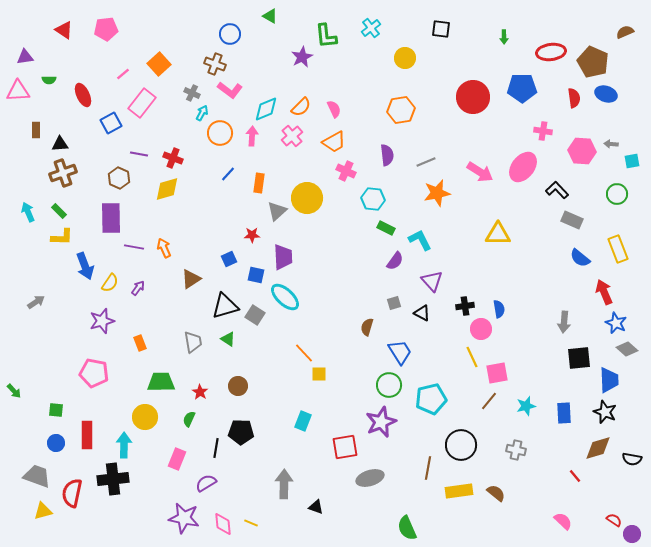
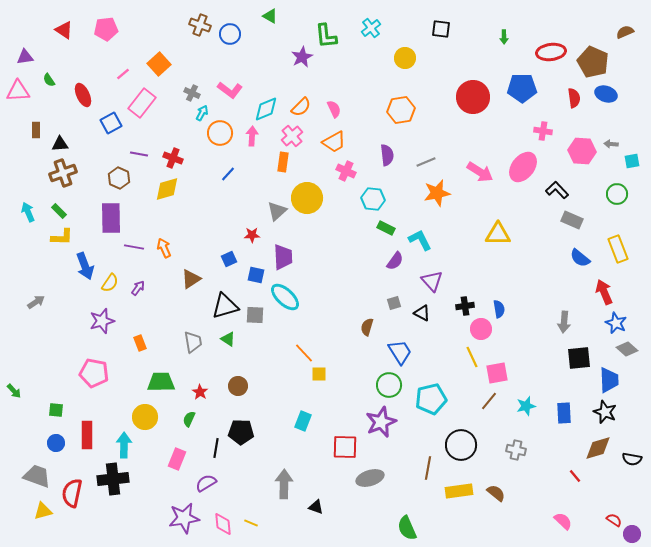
brown cross at (215, 64): moved 15 px left, 39 px up
green semicircle at (49, 80): rotated 56 degrees clockwise
orange rectangle at (259, 183): moved 24 px right, 21 px up
gray square at (255, 315): rotated 30 degrees counterclockwise
red square at (345, 447): rotated 12 degrees clockwise
purple star at (184, 518): rotated 20 degrees counterclockwise
